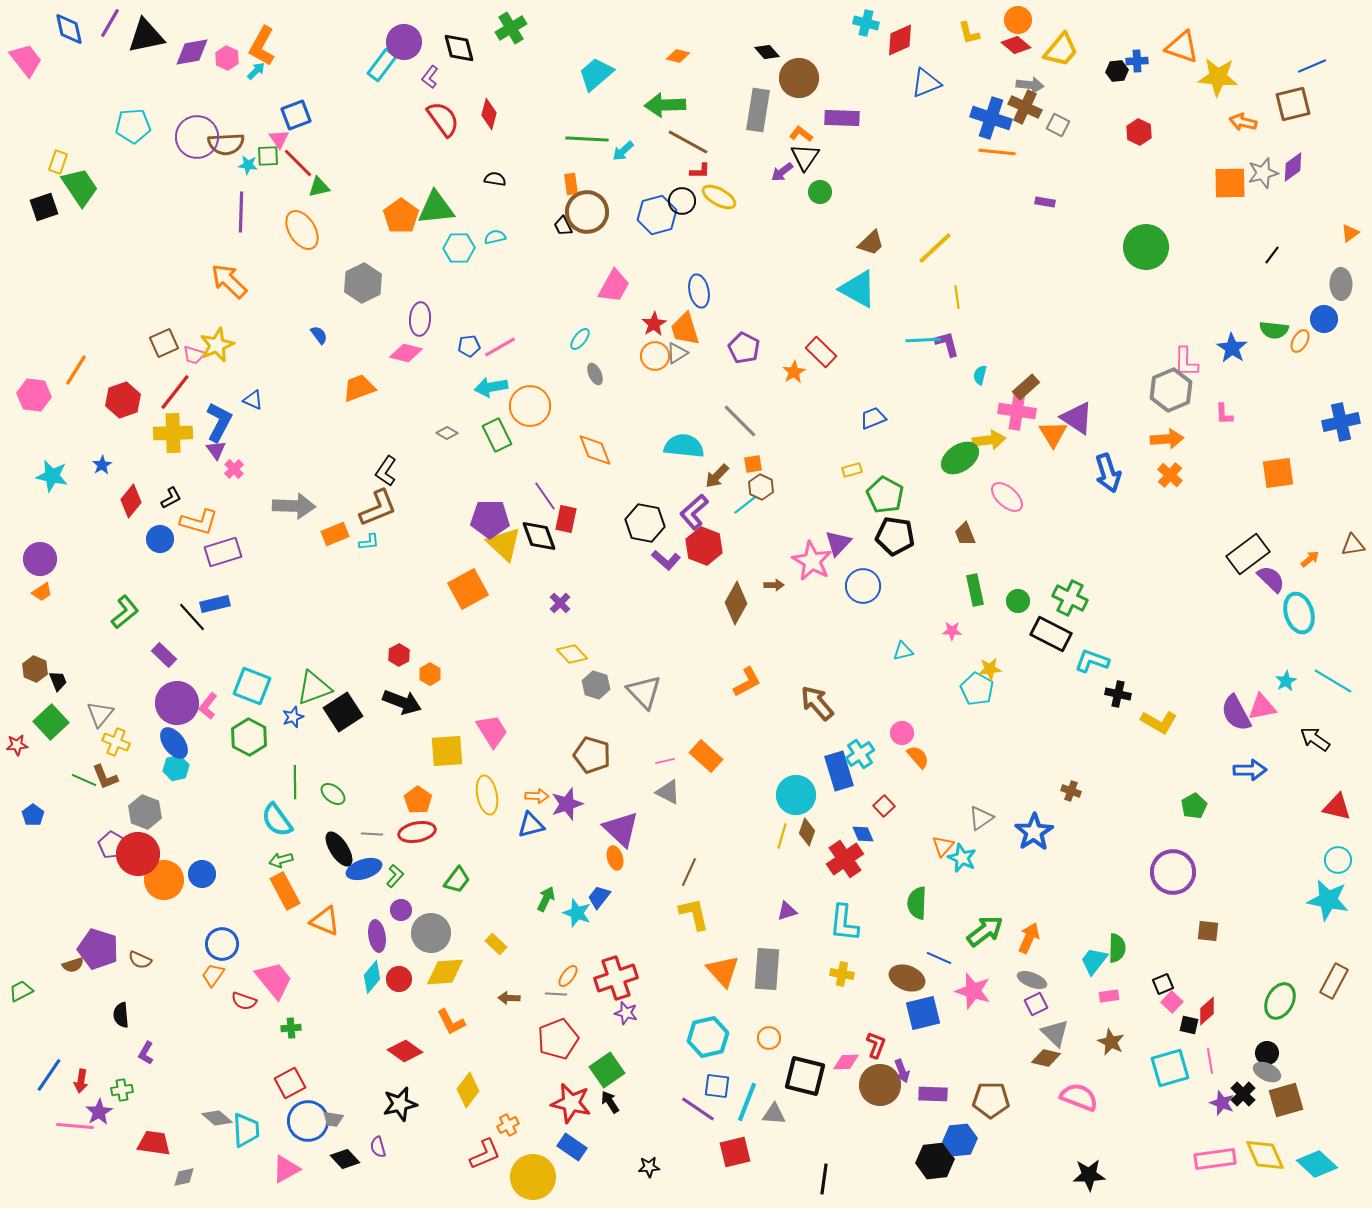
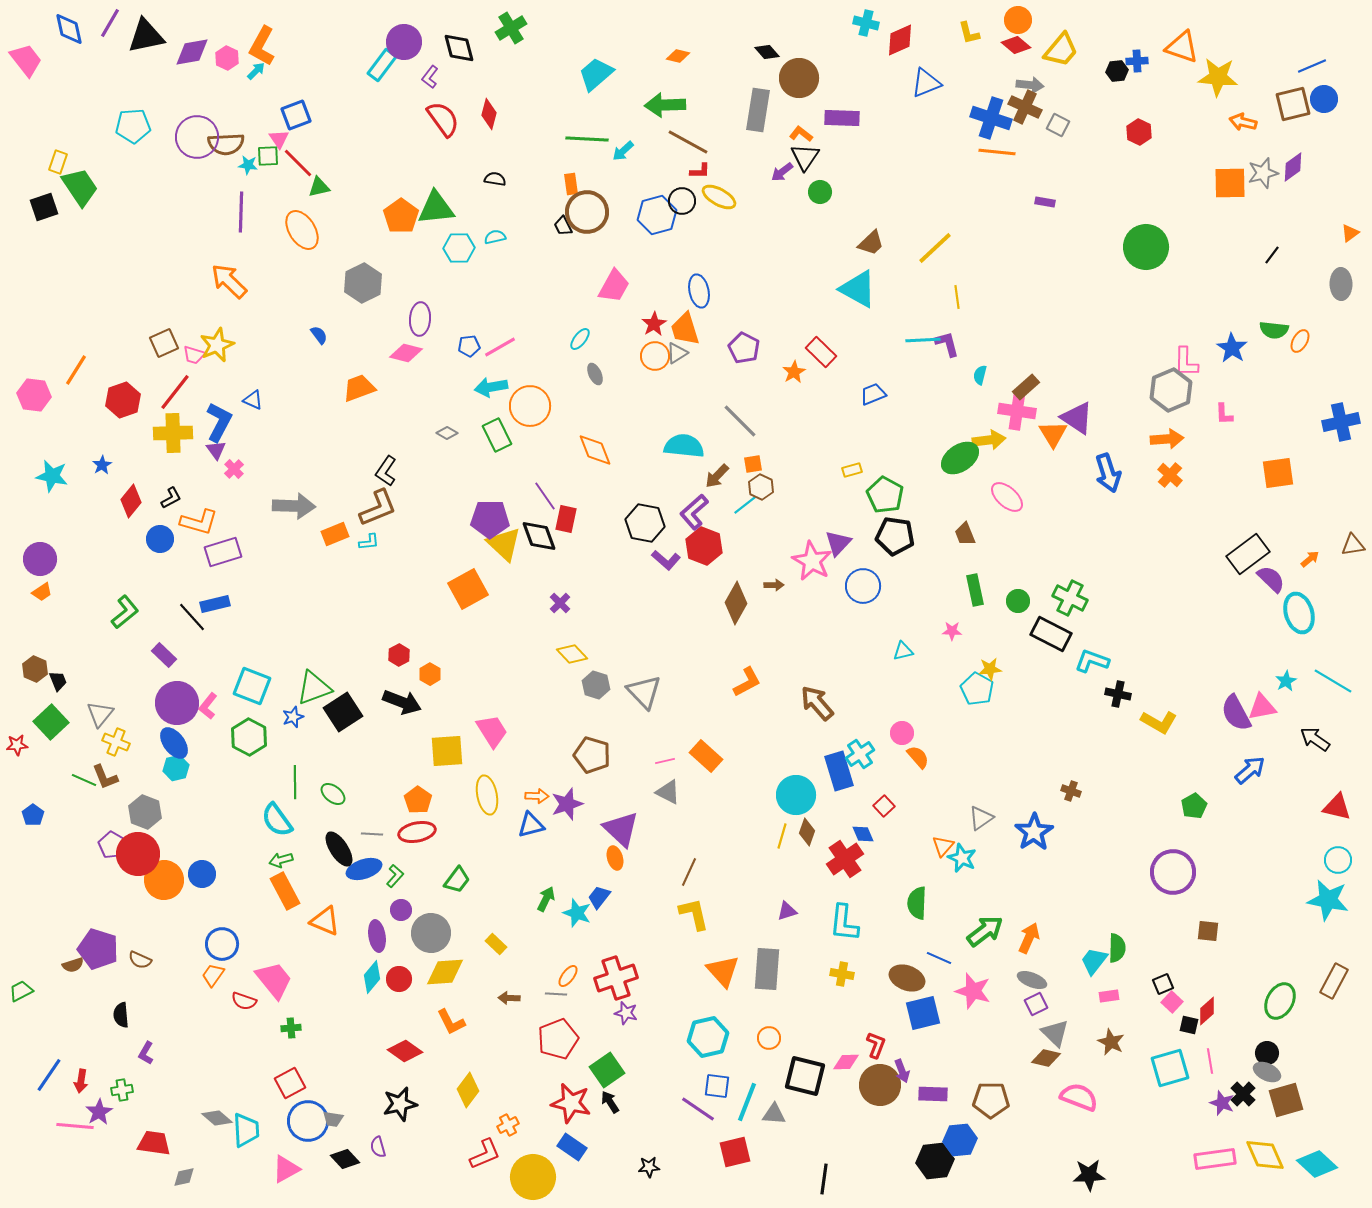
blue circle at (1324, 319): moved 220 px up
blue trapezoid at (873, 418): moved 24 px up
blue arrow at (1250, 770): rotated 40 degrees counterclockwise
